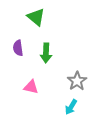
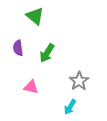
green triangle: moved 1 px left, 1 px up
green arrow: moved 1 px right; rotated 30 degrees clockwise
gray star: moved 2 px right
cyan arrow: moved 1 px left
